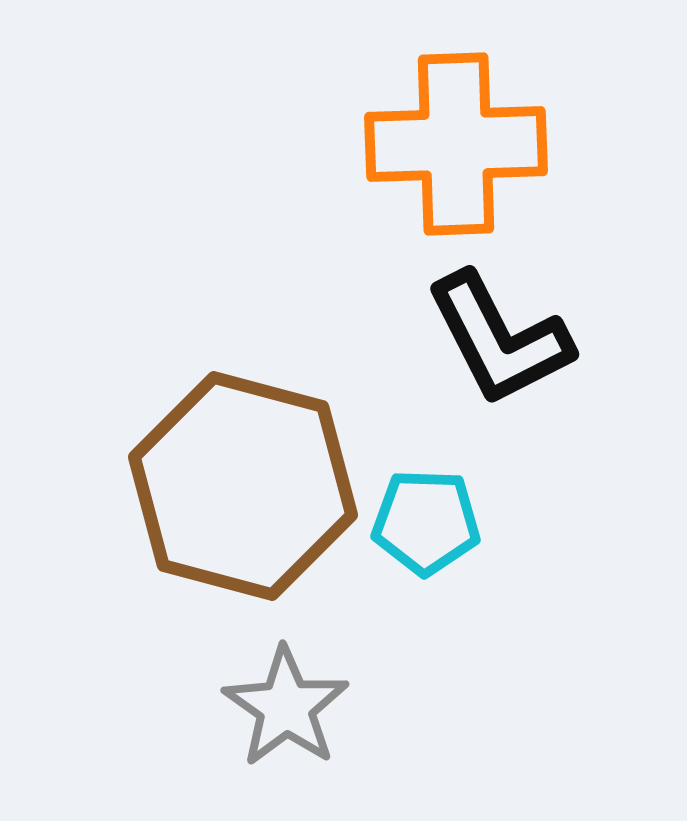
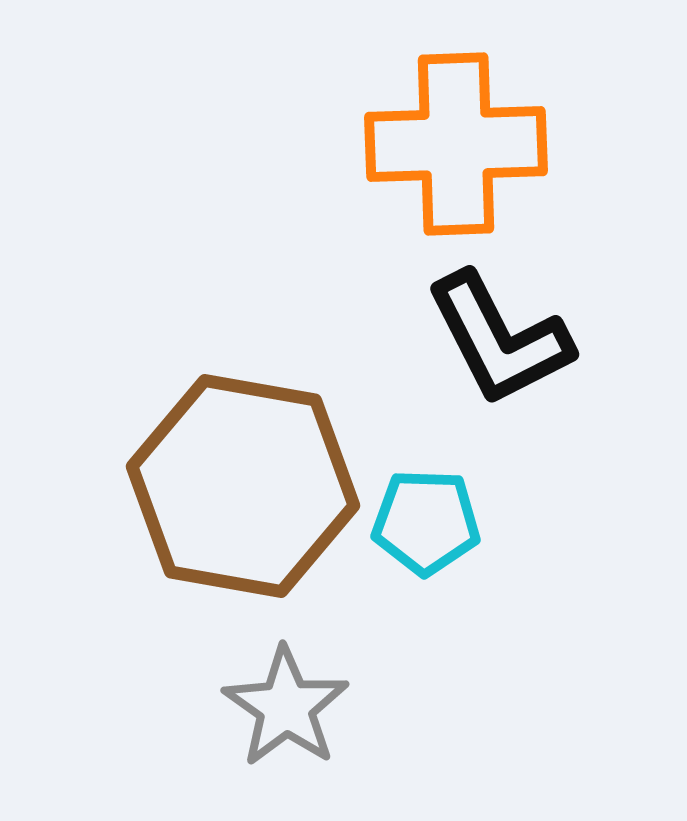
brown hexagon: rotated 5 degrees counterclockwise
